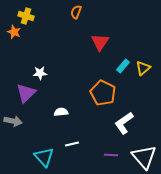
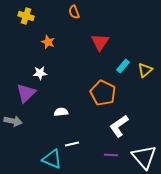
orange semicircle: moved 2 px left; rotated 40 degrees counterclockwise
orange star: moved 34 px right, 10 px down
yellow triangle: moved 2 px right, 2 px down
white L-shape: moved 5 px left, 3 px down
cyan triangle: moved 8 px right, 2 px down; rotated 25 degrees counterclockwise
